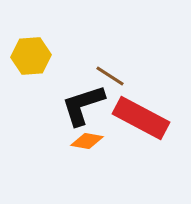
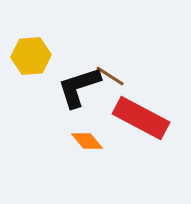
black L-shape: moved 4 px left, 18 px up
orange diamond: rotated 40 degrees clockwise
